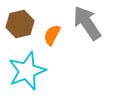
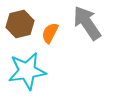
orange semicircle: moved 2 px left, 2 px up
cyan star: rotated 12 degrees clockwise
